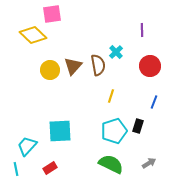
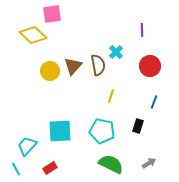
yellow circle: moved 1 px down
cyan pentagon: moved 12 px left; rotated 30 degrees clockwise
cyan line: rotated 16 degrees counterclockwise
